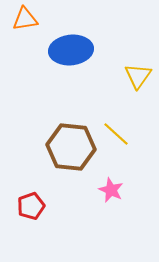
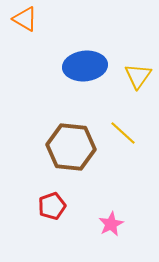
orange triangle: rotated 40 degrees clockwise
blue ellipse: moved 14 px right, 16 px down
yellow line: moved 7 px right, 1 px up
pink star: moved 34 px down; rotated 20 degrees clockwise
red pentagon: moved 21 px right
